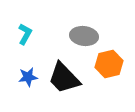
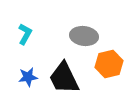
black trapezoid: rotated 18 degrees clockwise
